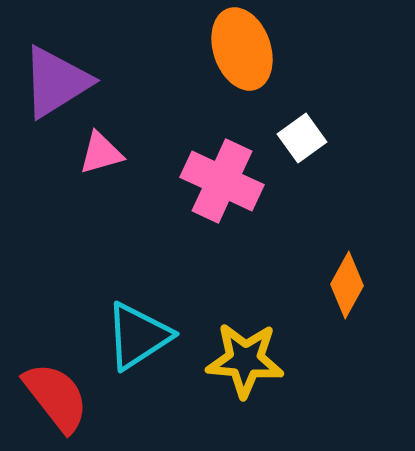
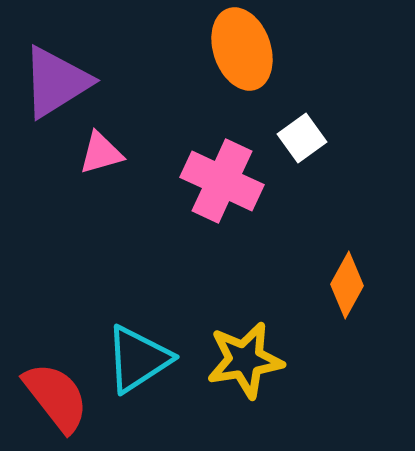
cyan triangle: moved 23 px down
yellow star: rotated 14 degrees counterclockwise
